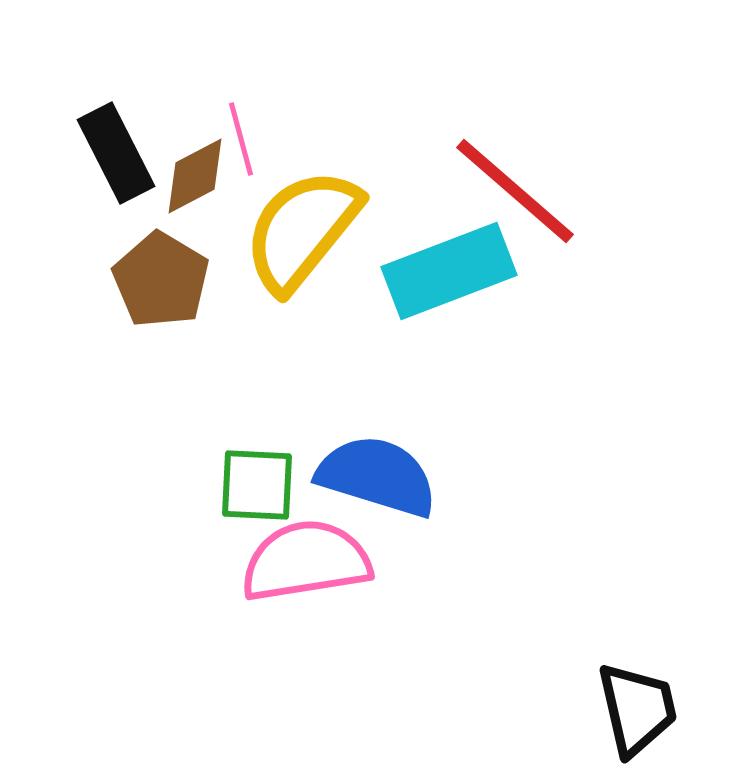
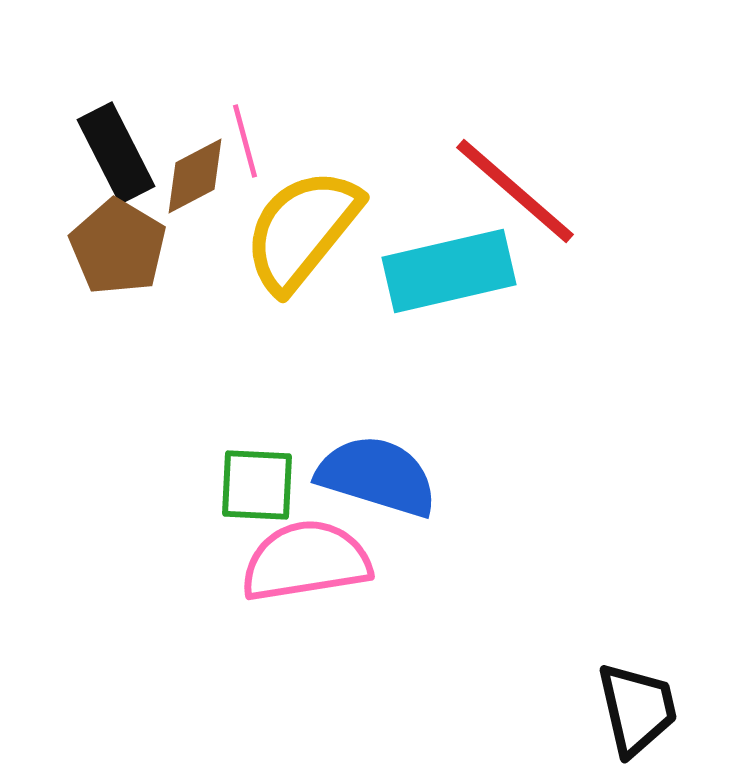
pink line: moved 4 px right, 2 px down
cyan rectangle: rotated 8 degrees clockwise
brown pentagon: moved 43 px left, 33 px up
